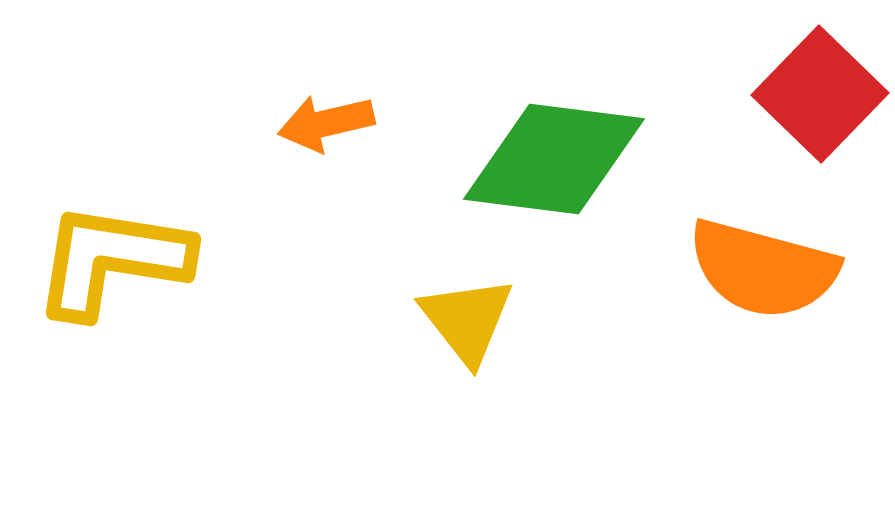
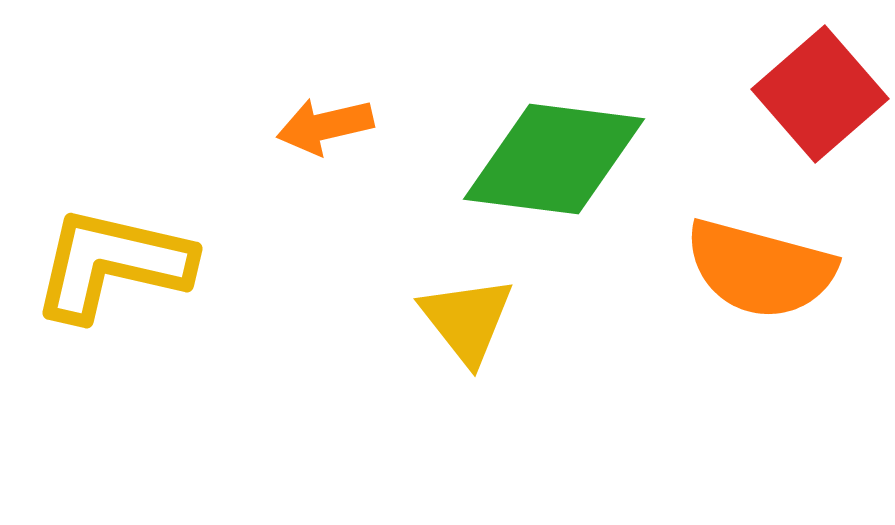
red square: rotated 5 degrees clockwise
orange arrow: moved 1 px left, 3 px down
yellow L-shape: moved 4 px down; rotated 4 degrees clockwise
orange semicircle: moved 3 px left
